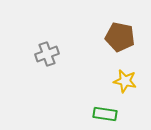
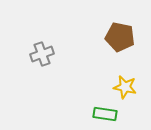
gray cross: moved 5 px left
yellow star: moved 6 px down
